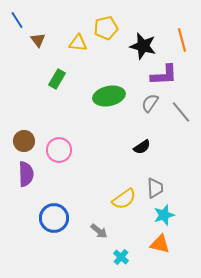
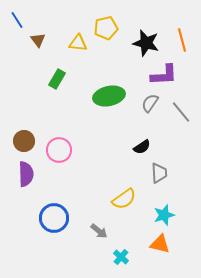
black star: moved 3 px right, 3 px up
gray trapezoid: moved 4 px right, 15 px up
